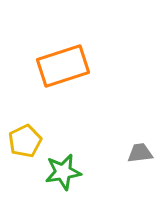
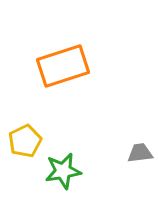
green star: moved 1 px up
